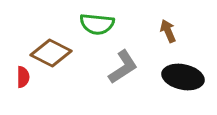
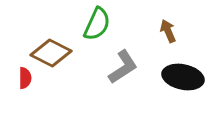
green semicircle: rotated 72 degrees counterclockwise
red semicircle: moved 2 px right, 1 px down
